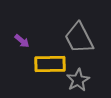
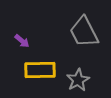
gray trapezoid: moved 5 px right, 6 px up
yellow rectangle: moved 10 px left, 6 px down
